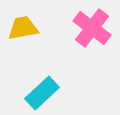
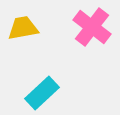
pink cross: moved 1 px up
